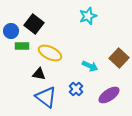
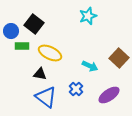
black triangle: moved 1 px right
